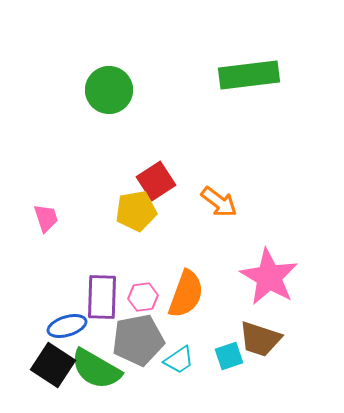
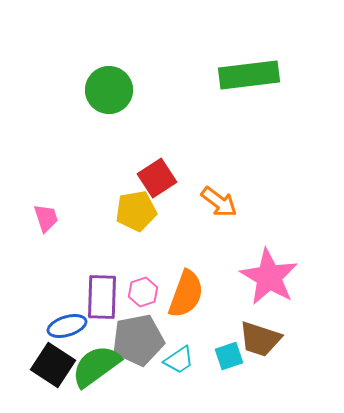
red square: moved 1 px right, 3 px up
pink hexagon: moved 5 px up; rotated 12 degrees counterclockwise
green semicircle: moved 3 px up; rotated 114 degrees clockwise
